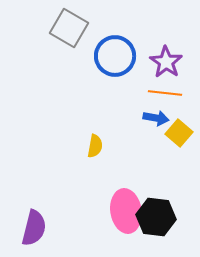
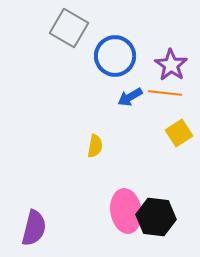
purple star: moved 5 px right, 3 px down
blue arrow: moved 26 px left, 21 px up; rotated 140 degrees clockwise
yellow square: rotated 16 degrees clockwise
